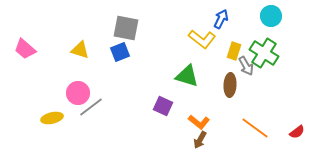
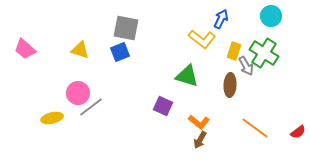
red semicircle: moved 1 px right
